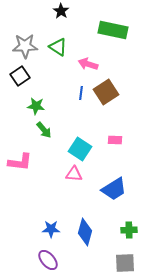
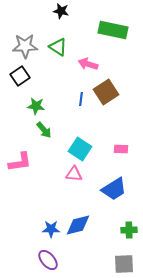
black star: rotated 21 degrees counterclockwise
blue line: moved 6 px down
pink rectangle: moved 6 px right, 9 px down
pink L-shape: rotated 15 degrees counterclockwise
blue diamond: moved 7 px left, 7 px up; rotated 60 degrees clockwise
gray square: moved 1 px left, 1 px down
